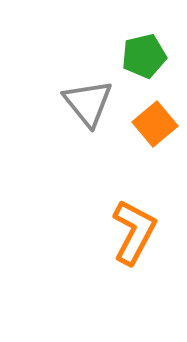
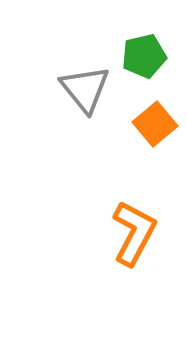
gray triangle: moved 3 px left, 14 px up
orange L-shape: moved 1 px down
